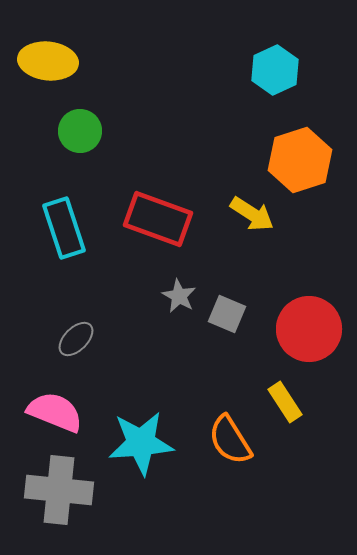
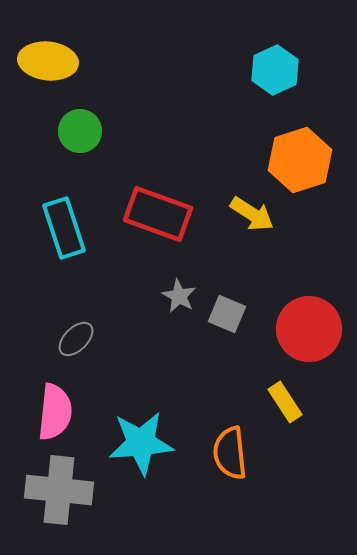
red rectangle: moved 5 px up
pink semicircle: rotated 74 degrees clockwise
orange semicircle: moved 13 px down; rotated 26 degrees clockwise
